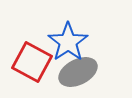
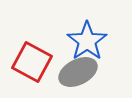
blue star: moved 19 px right, 1 px up
